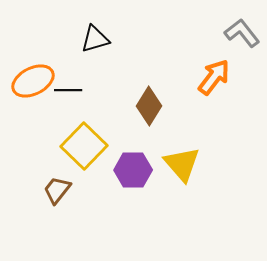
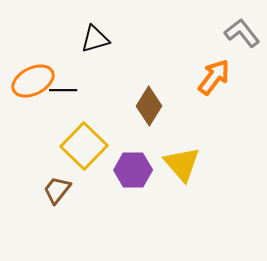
black line: moved 5 px left
